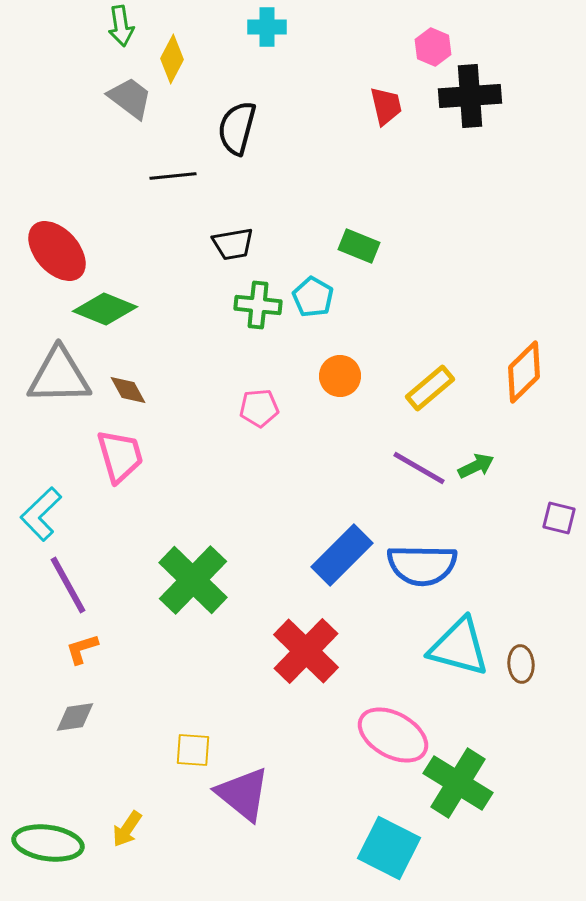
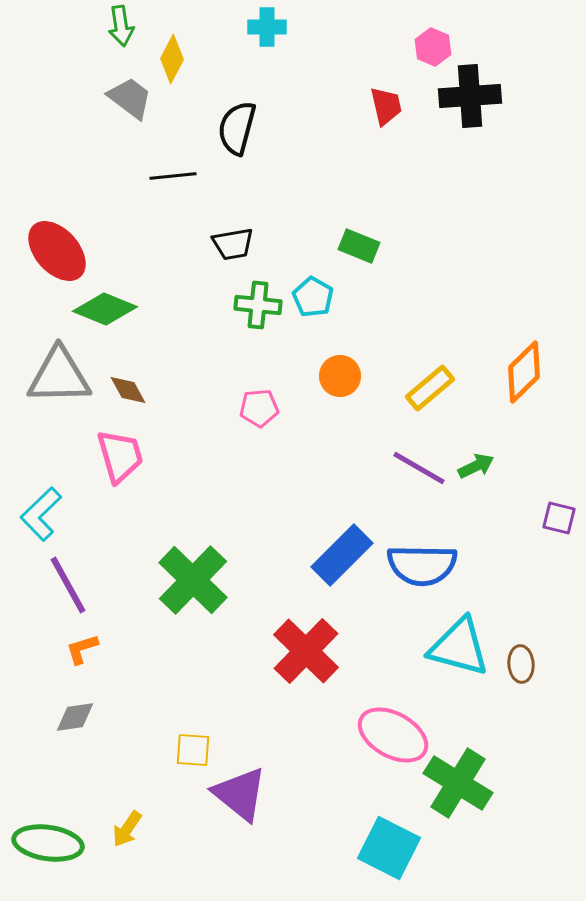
purple triangle at (243, 794): moved 3 px left
